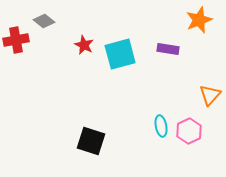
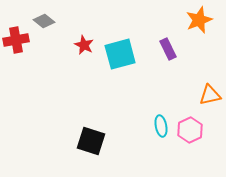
purple rectangle: rotated 55 degrees clockwise
orange triangle: rotated 35 degrees clockwise
pink hexagon: moved 1 px right, 1 px up
